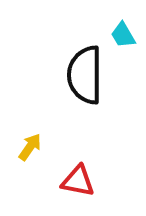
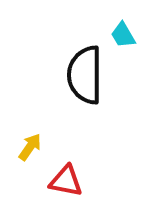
red triangle: moved 12 px left
